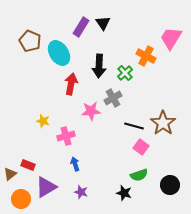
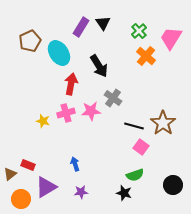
brown pentagon: rotated 25 degrees clockwise
orange cross: rotated 12 degrees clockwise
black arrow: rotated 35 degrees counterclockwise
green cross: moved 14 px right, 42 px up
gray cross: rotated 24 degrees counterclockwise
pink cross: moved 23 px up
green semicircle: moved 4 px left
black circle: moved 3 px right
purple star: rotated 24 degrees counterclockwise
